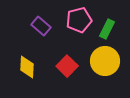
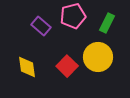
pink pentagon: moved 6 px left, 4 px up
green rectangle: moved 6 px up
yellow circle: moved 7 px left, 4 px up
yellow diamond: rotated 10 degrees counterclockwise
